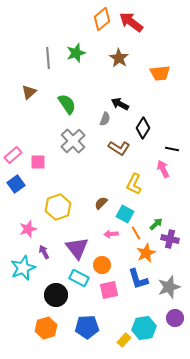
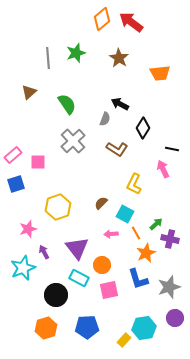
brown L-shape at (119, 148): moved 2 px left, 1 px down
blue square at (16, 184): rotated 18 degrees clockwise
